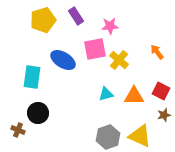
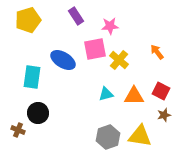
yellow pentagon: moved 15 px left
yellow triangle: rotated 15 degrees counterclockwise
